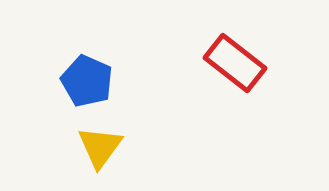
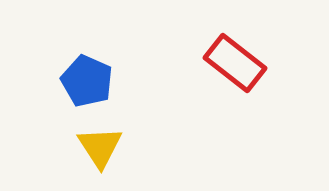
yellow triangle: rotated 9 degrees counterclockwise
